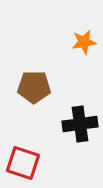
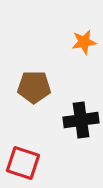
black cross: moved 1 px right, 4 px up
